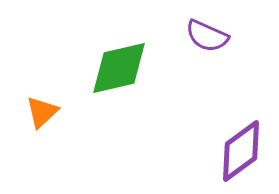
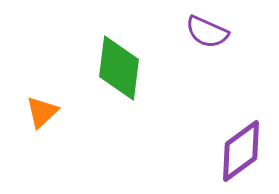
purple semicircle: moved 4 px up
green diamond: rotated 70 degrees counterclockwise
